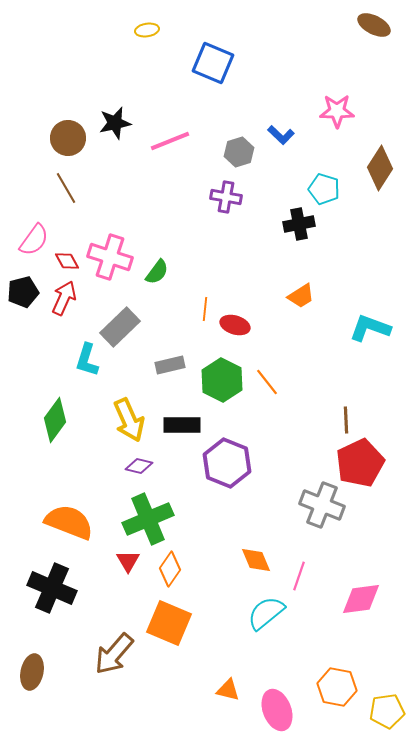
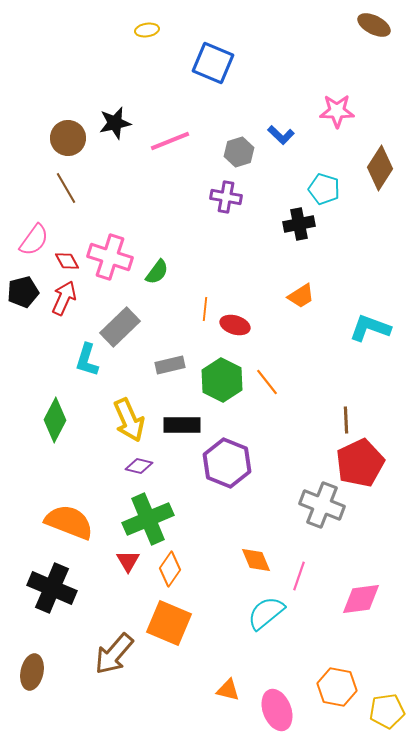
green diamond at (55, 420): rotated 9 degrees counterclockwise
